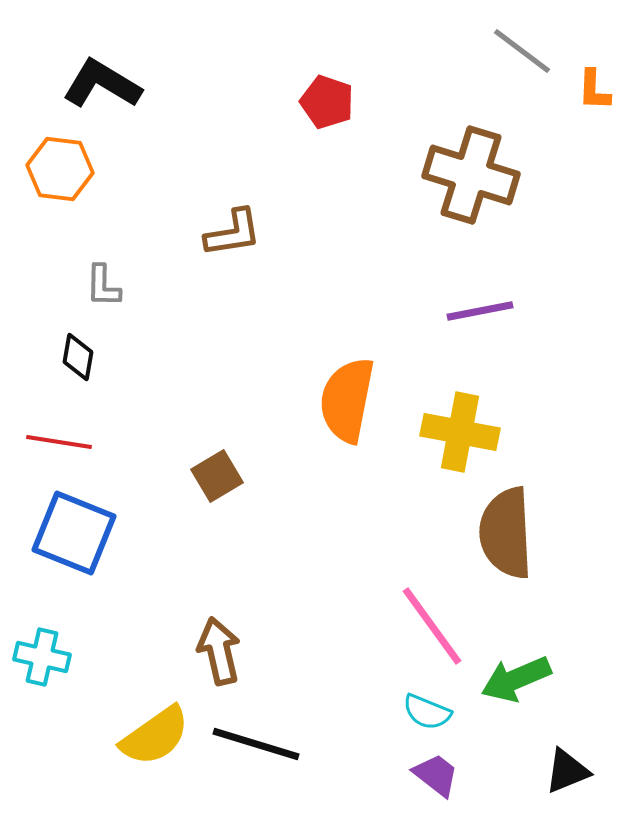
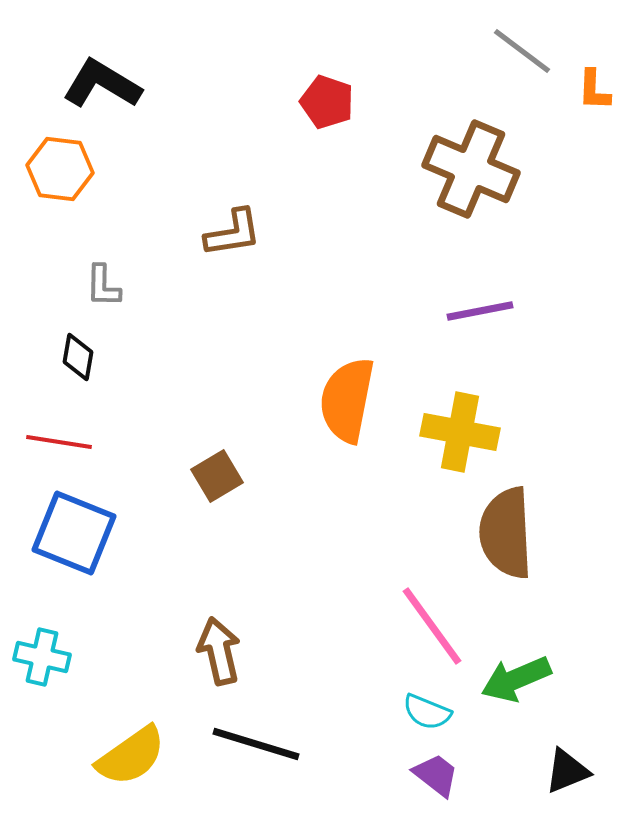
brown cross: moved 6 px up; rotated 6 degrees clockwise
yellow semicircle: moved 24 px left, 20 px down
